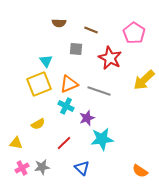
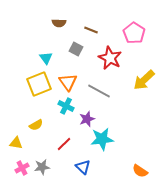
gray square: rotated 24 degrees clockwise
cyan triangle: moved 3 px up
orange triangle: moved 1 px left, 2 px up; rotated 42 degrees counterclockwise
gray line: rotated 10 degrees clockwise
purple star: moved 1 px down
yellow semicircle: moved 2 px left, 1 px down
red line: moved 1 px down
blue triangle: moved 1 px right, 1 px up
